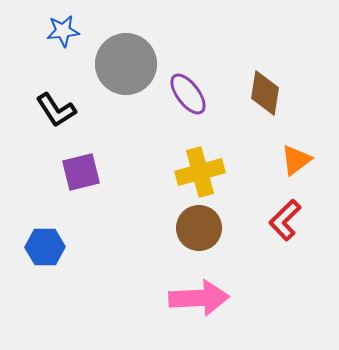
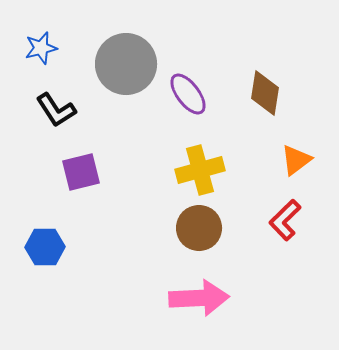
blue star: moved 22 px left, 17 px down; rotated 8 degrees counterclockwise
yellow cross: moved 2 px up
